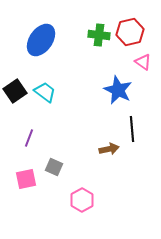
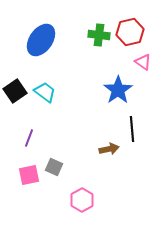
blue star: rotated 12 degrees clockwise
pink square: moved 3 px right, 4 px up
